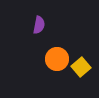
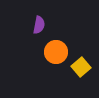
orange circle: moved 1 px left, 7 px up
